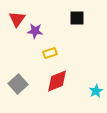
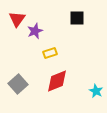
purple star: rotated 28 degrees counterclockwise
cyan star: rotated 16 degrees counterclockwise
